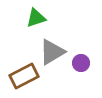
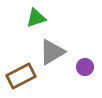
purple circle: moved 4 px right, 4 px down
brown rectangle: moved 3 px left
